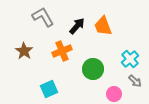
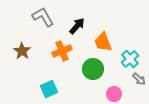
orange trapezoid: moved 16 px down
brown star: moved 2 px left
gray arrow: moved 4 px right, 2 px up
